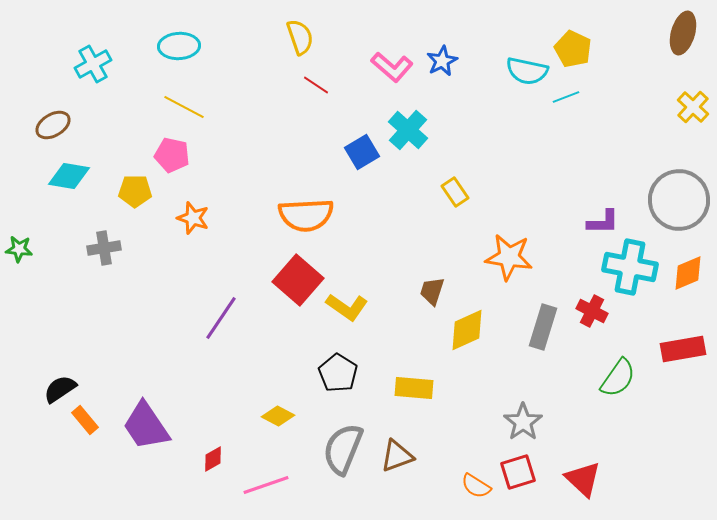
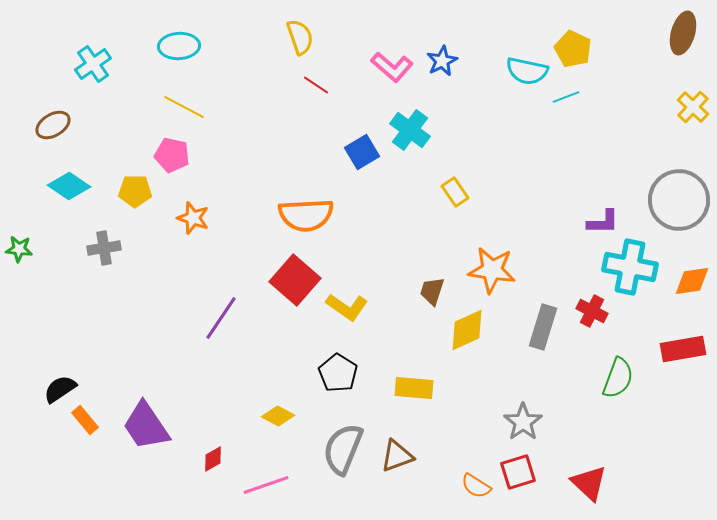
cyan cross at (93, 64): rotated 6 degrees counterclockwise
cyan cross at (408, 130): moved 2 px right; rotated 6 degrees counterclockwise
cyan diamond at (69, 176): moved 10 px down; rotated 24 degrees clockwise
orange star at (509, 257): moved 17 px left, 13 px down
orange diamond at (688, 273): moved 4 px right, 8 px down; rotated 15 degrees clockwise
red square at (298, 280): moved 3 px left
green semicircle at (618, 378): rotated 15 degrees counterclockwise
red triangle at (583, 479): moved 6 px right, 4 px down
